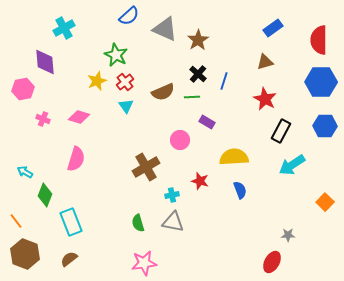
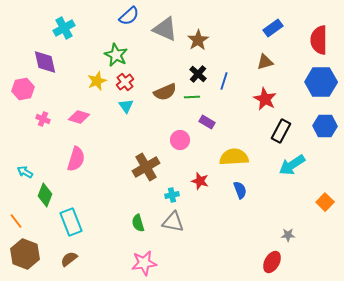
purple diamond at (45, 62): rotated 8 degrees counterclockwise
brown semicircle at (163, 92): moved 2 px right
